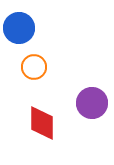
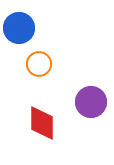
orange circle: moved 5 px right, 3 px up
purple circle: moved 1 px left, 1 px up
